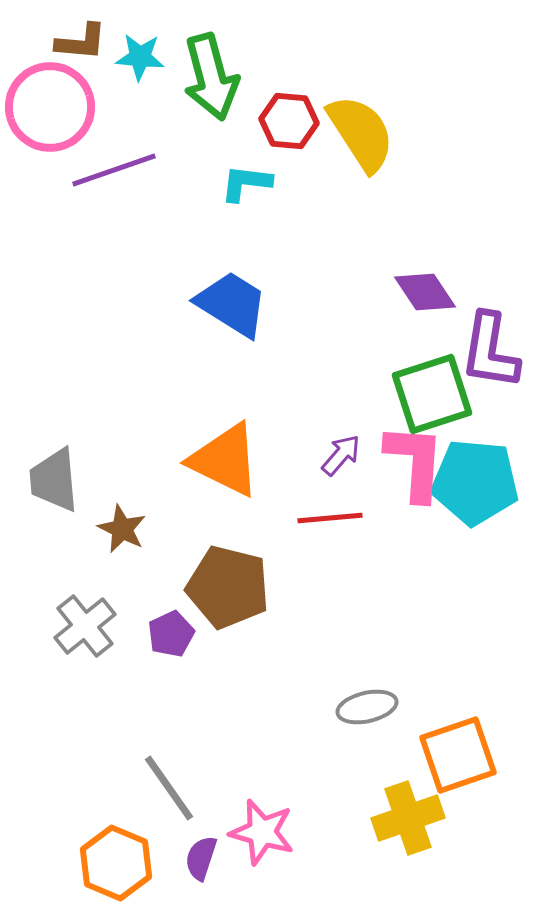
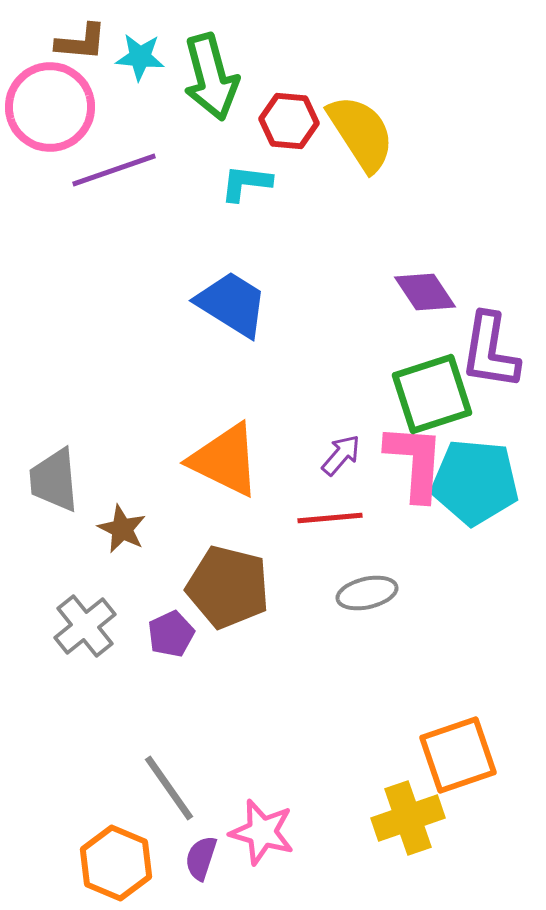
gray ellipse: moved 114 px up
